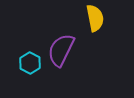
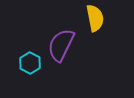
purple semicircle: moved 5 px up
